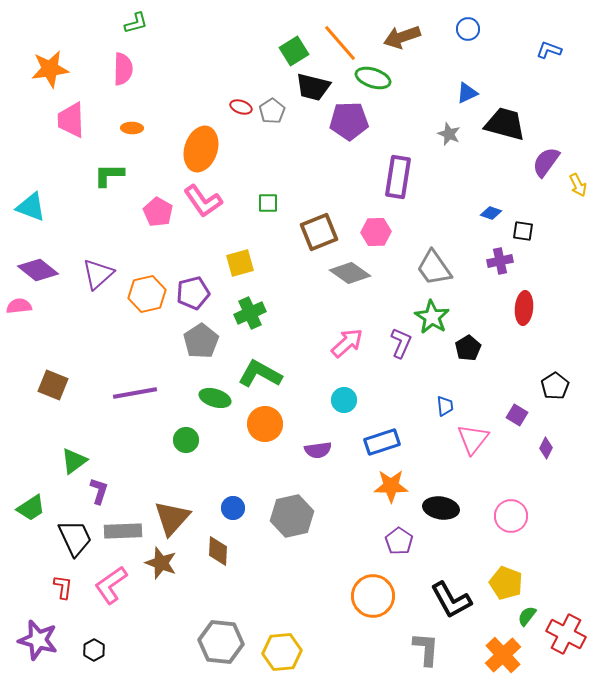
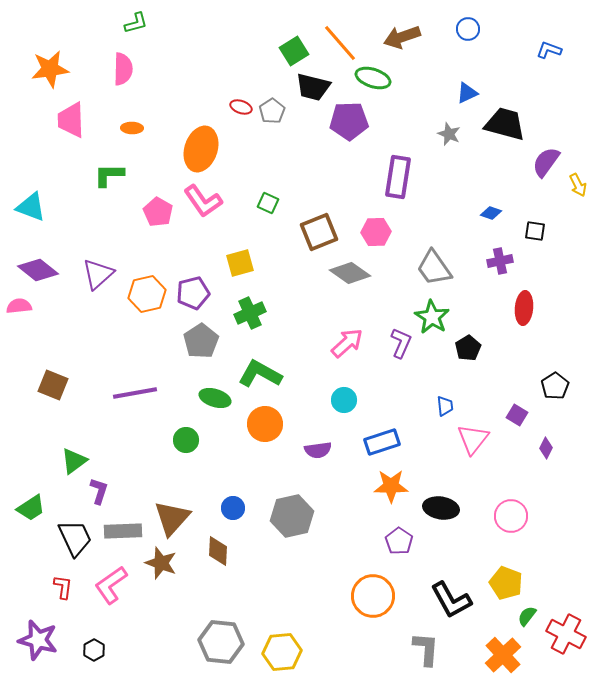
green square at (268, 203): rotated 25 degrees clockwise
black square at (523, 231): moved 12 px right
